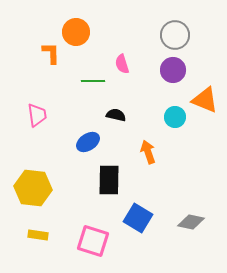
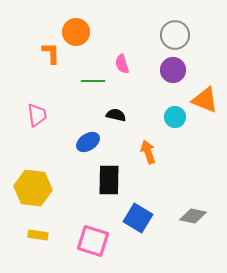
gray diamond: moved 2 px right, 6 px up
